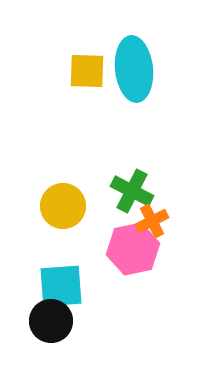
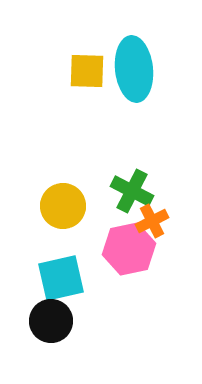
pink hexagon: moved 4 px left
cyan square: moved 8 px up; rotated 9 degrees counterclockwise
